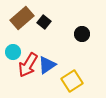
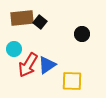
brown rectangle: rotated 35 degrees clockwise
black square: moved 4 px left
cyan circle: moved 1 px right, 3 px up
yellow square: rotated 35 degrees clockwise
